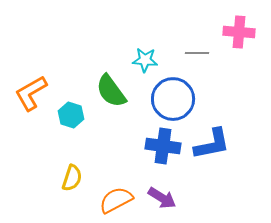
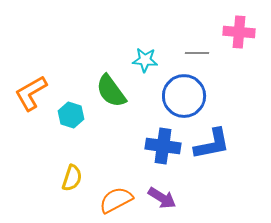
blue circle: moved 11 px right, 3 px up
